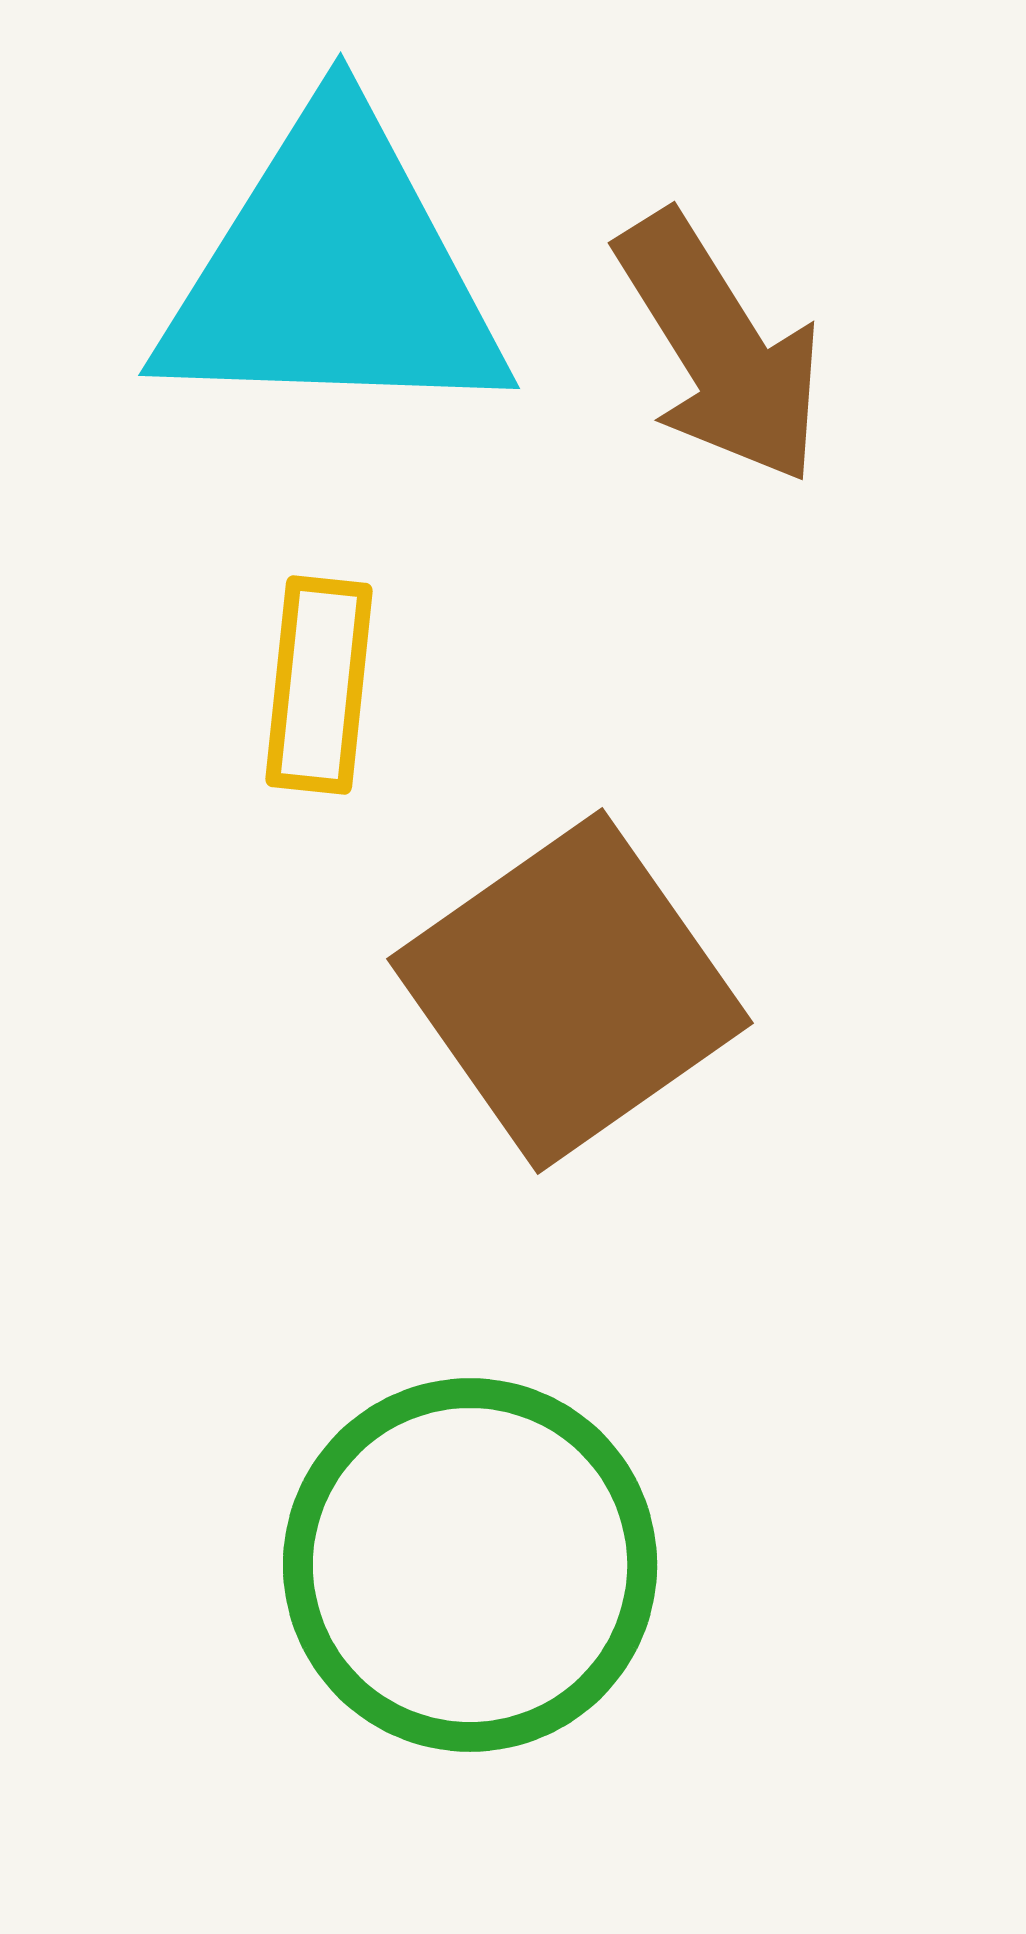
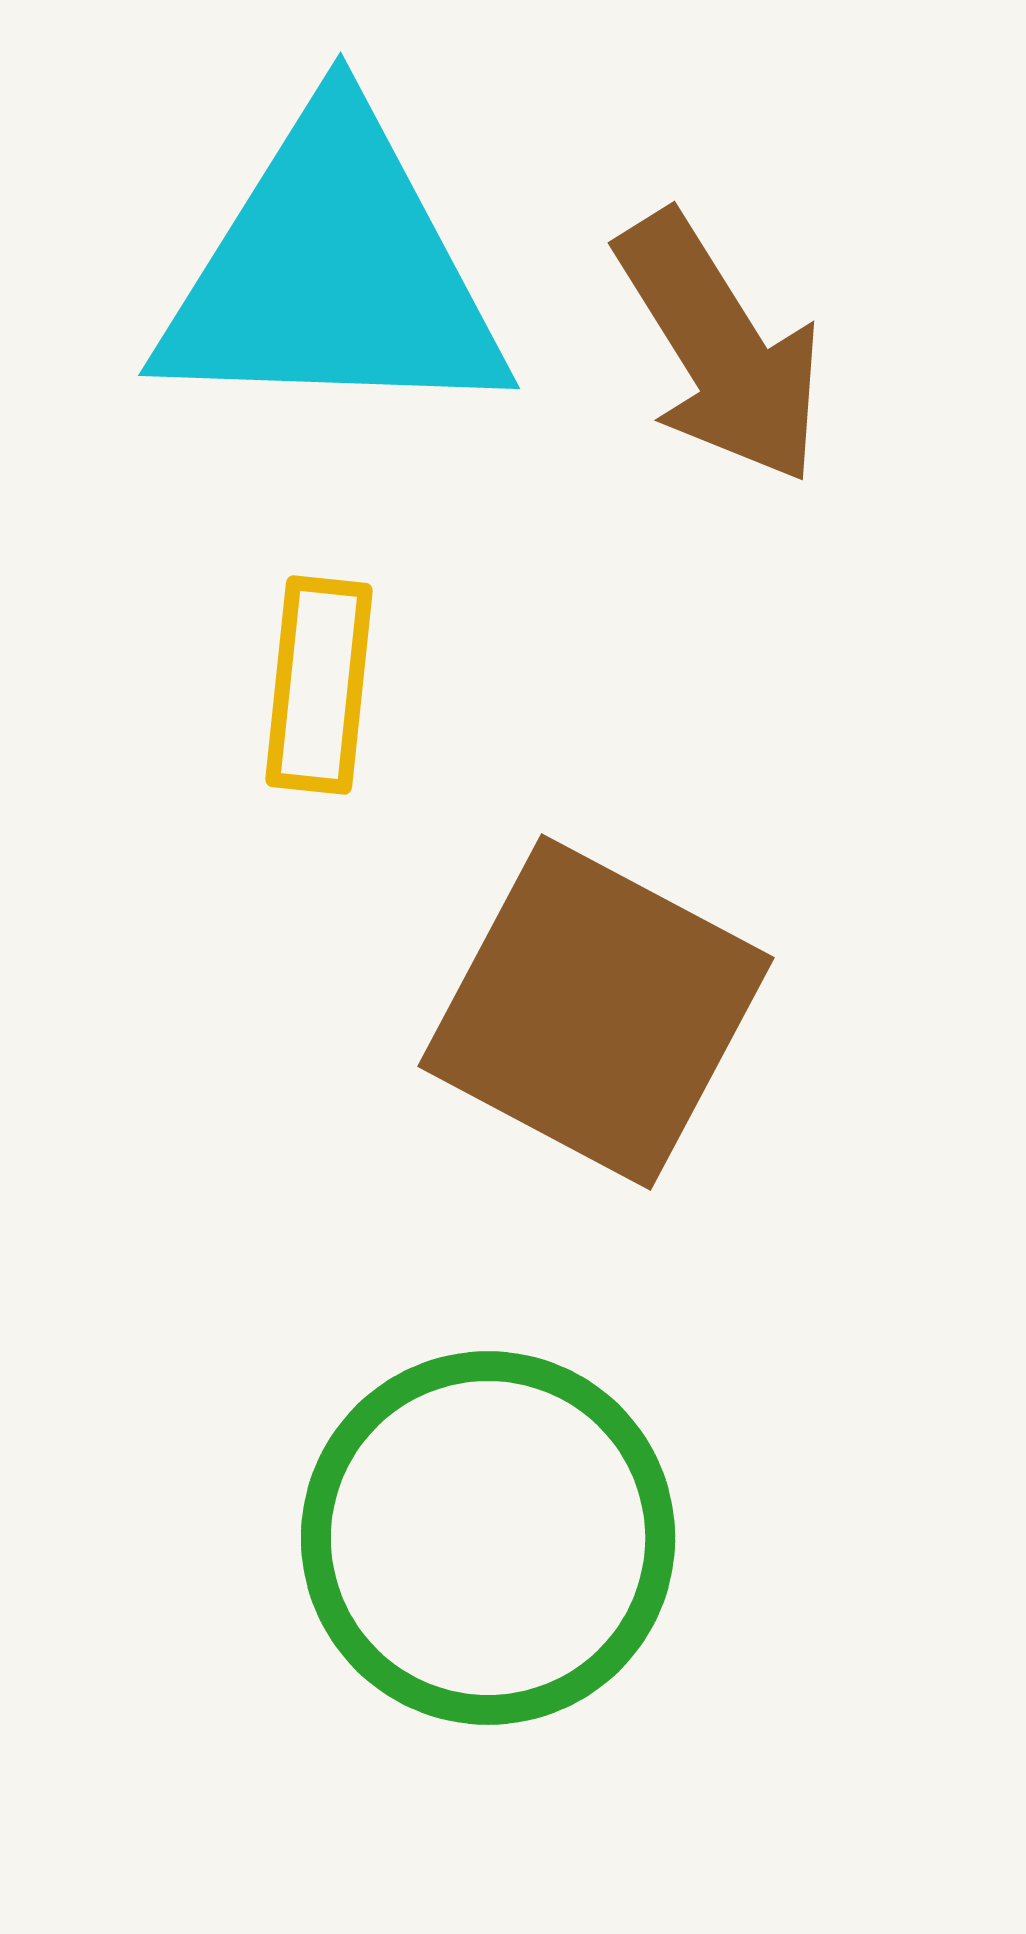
brown square: moved 26 px right, 21 px down; rotated 27 degrees counterclockwise
green circle: moved 18 px right, 27 px up
